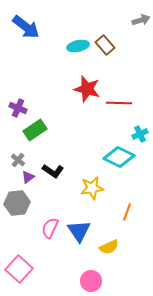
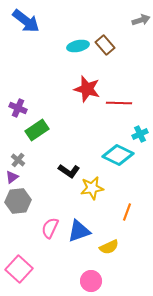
blue arrow: moved 6 px up
green rectangle: moved 2 px right
cyan diamond: moved 1 px left, 2 px up
black L-shape: moved 16 px right
purple triangle: moved 16 px left
gray hexagon: moved 1 px right, 2 px up
blue triangle: rotated 45 degrees clockwise
